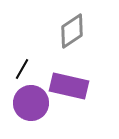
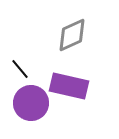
gray diamond: moved 4 px down; rotated 9 degrees clockwise
black line: moved 2 px left; rotated 70 degrees counterclockwise
